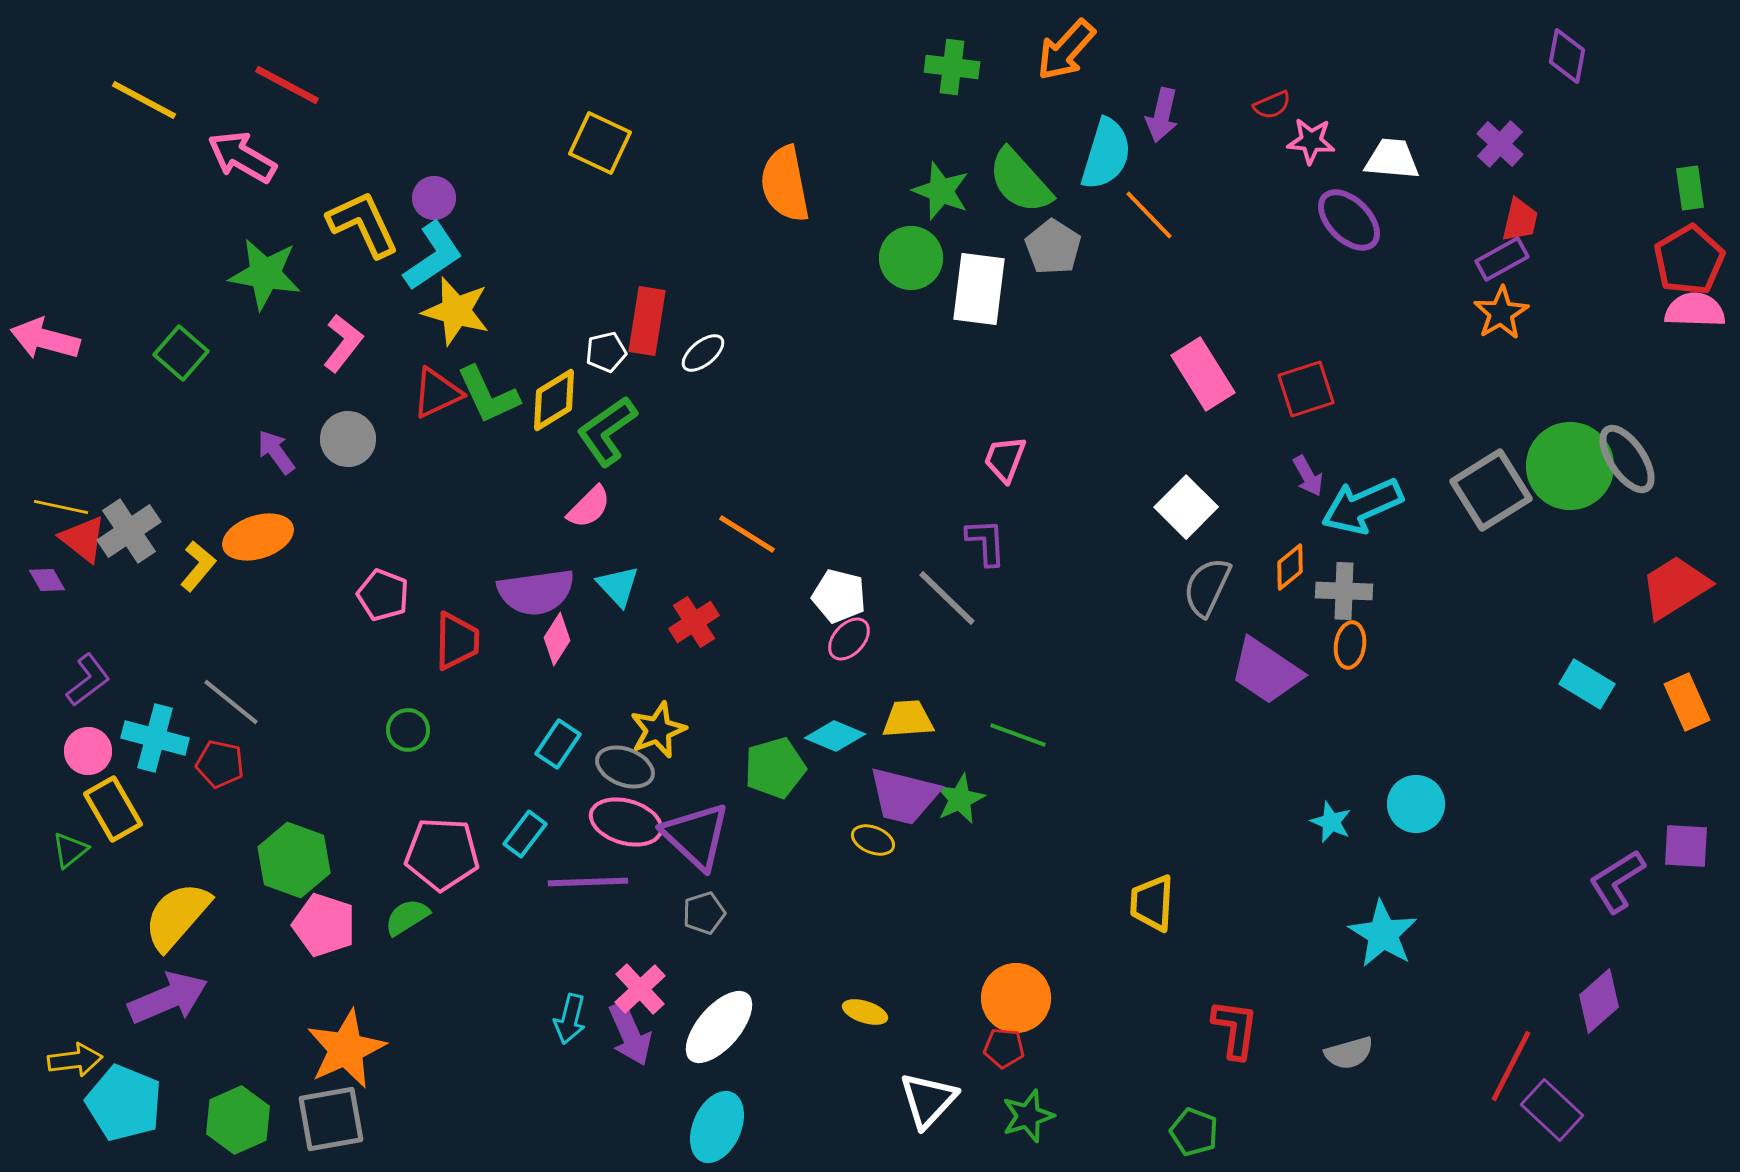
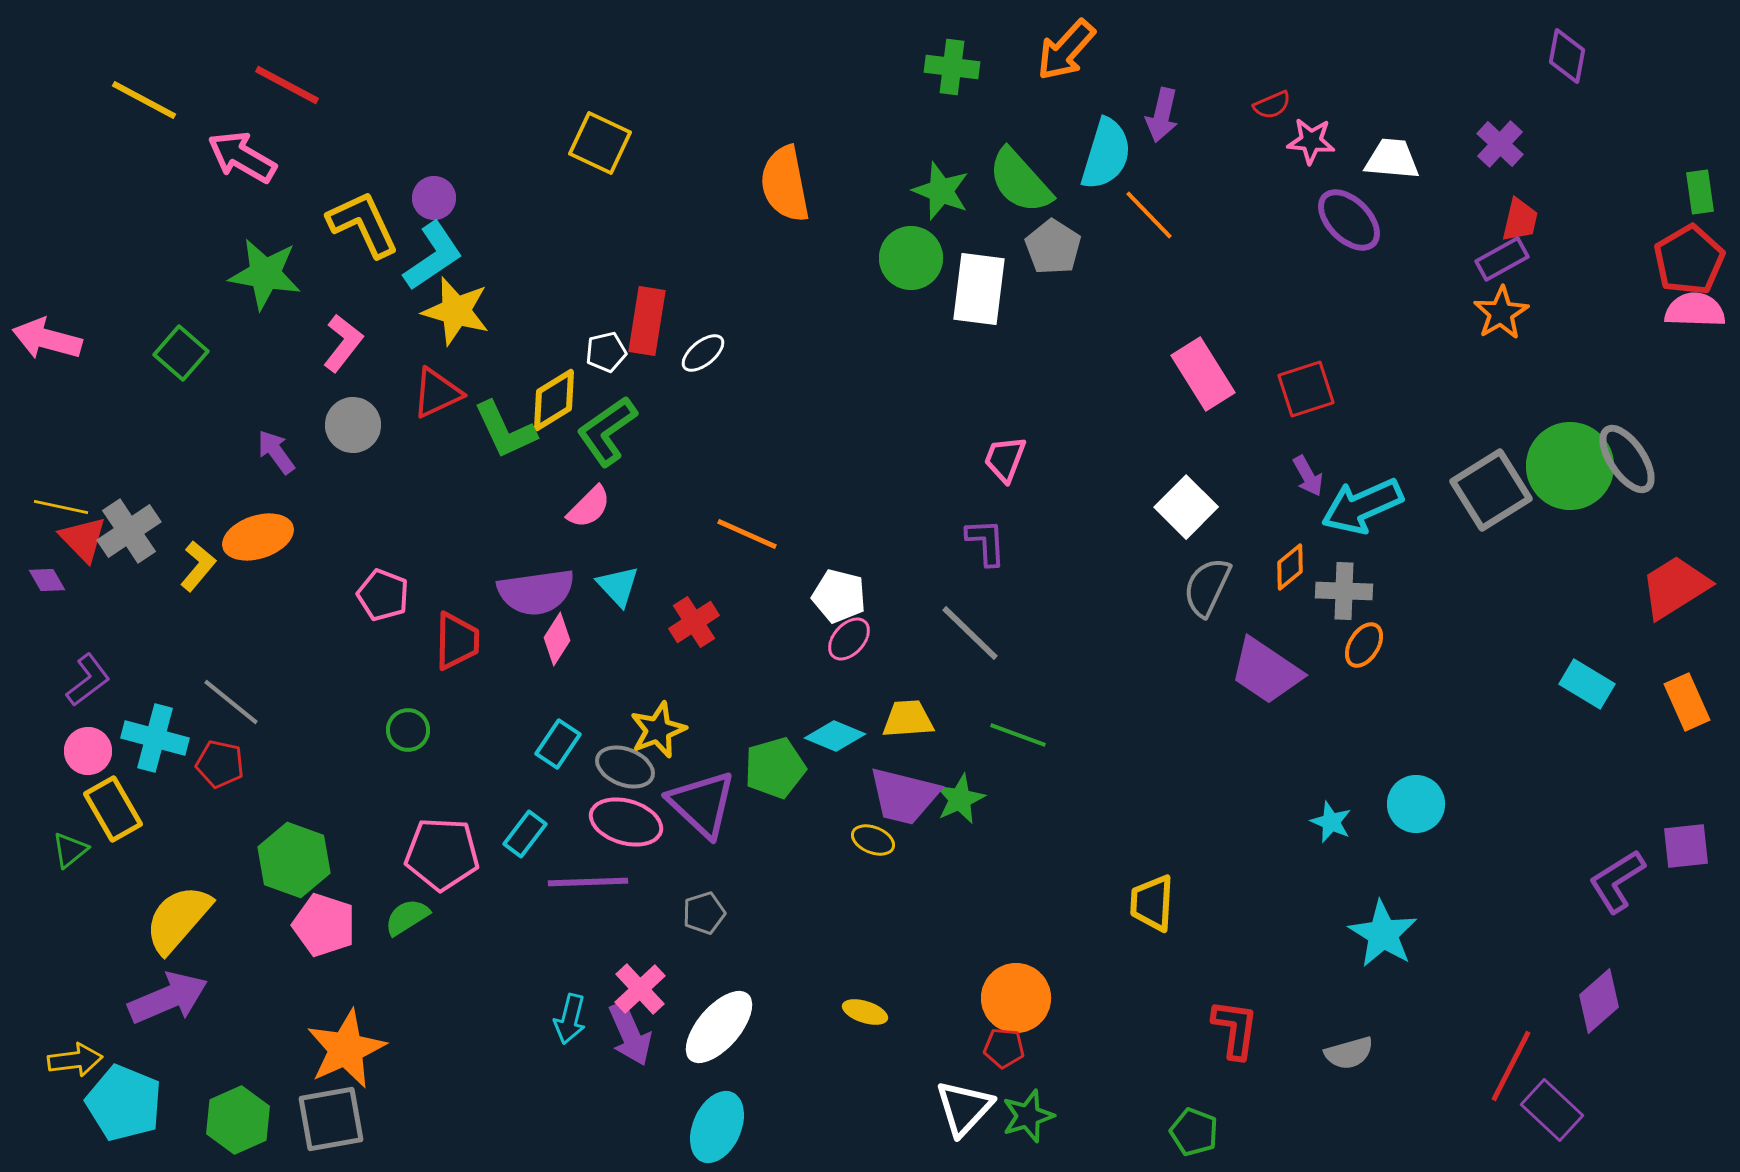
green rectangle at (1690, 188): moved 10 px right, 4 px down
pink arrow at (45, 339): moved 2 px right
green L-shape at (488, 395): moved 17 px right, 35 px down
gray circle at (348, 439): moved 5 px right, 14 px up
orange line at (747, 534): rotated 8 degrees counterclockwise
red triangle at (83, 539): rotated 8 degrees clockwise
gray line at (947, 598): moved 23 px right, 35 px down
orange ellipse at (1350, 645): moved 14 px right; rotated 24 degrees clockwise
purple triangle at (696, 836): moved 6 px right, 32 px up
purple square at (1686, 846): rotated 9 degrees counterclockwise
yellow semicircle at (177, 916): moved 1 px right, 3 px down
white triangle at (928, 1100): moved 36 px right, 8 px down
